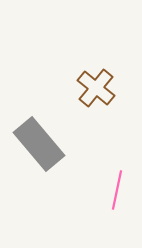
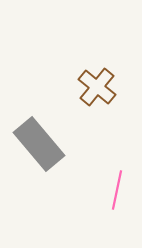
brown cross: moved 1 px right, 1 px up
